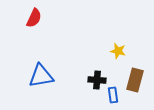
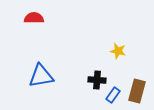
red semicircle: rotated 114 degrees counterclockwise
brown rectangle: moved 2 px right, 11 px down
blue rectangle: rotated 42 degrees clockwise
